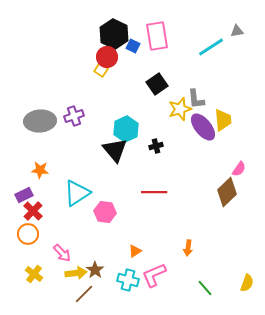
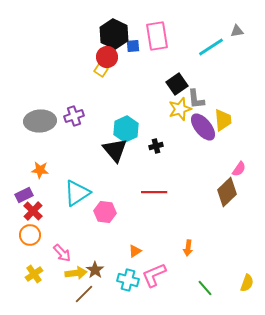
blue square: rotated 32 degrees counterclockwise
black square: moved 20 px right
orange circle: moved 2 px right, 1 px down
yellow cross: rotated 18 degrees clockwise
